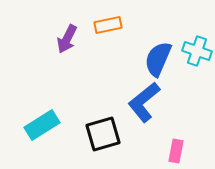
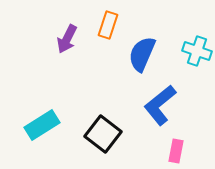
orange rectangle: rotated 60 degrees counterclockwise
blue semicircle: moved 16 px left, 5 px up
blue L-shape: moved 16 px right, 3 px down
black square: rotated 36 degrees counterclockwise
